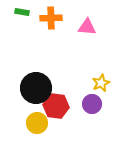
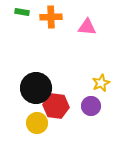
orange cross: moved 1 px up
purple circle: moved 1 px left, 2 px down
